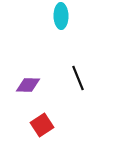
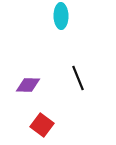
red square: rotated 20 degrees counterclockwise
